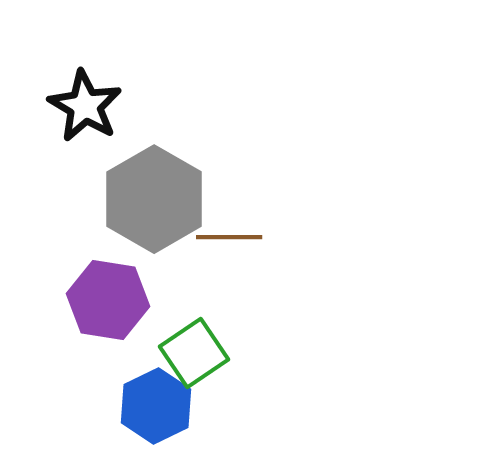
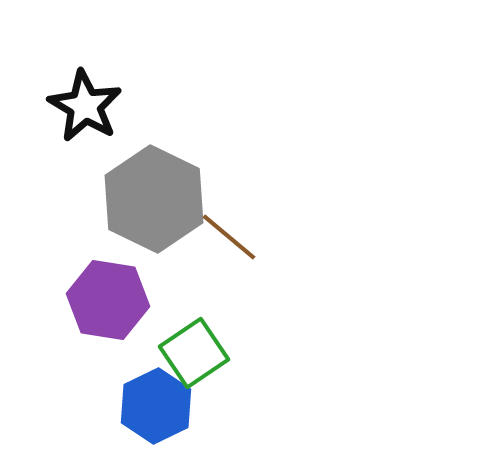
gray hexagon: rotated 4 degrees counterclockwise
brown line: rotated 40 degrees clockwise
